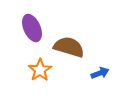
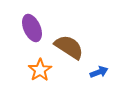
brown semicircle: rotated 16 degrees clockwise
blue arrow: moved 1 px left, 1 px up
